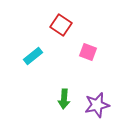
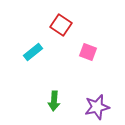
cyan rectangle: moved 4 px up
green arrow: moved 10 px left, 2 px down
purple star: moved 2 px down
